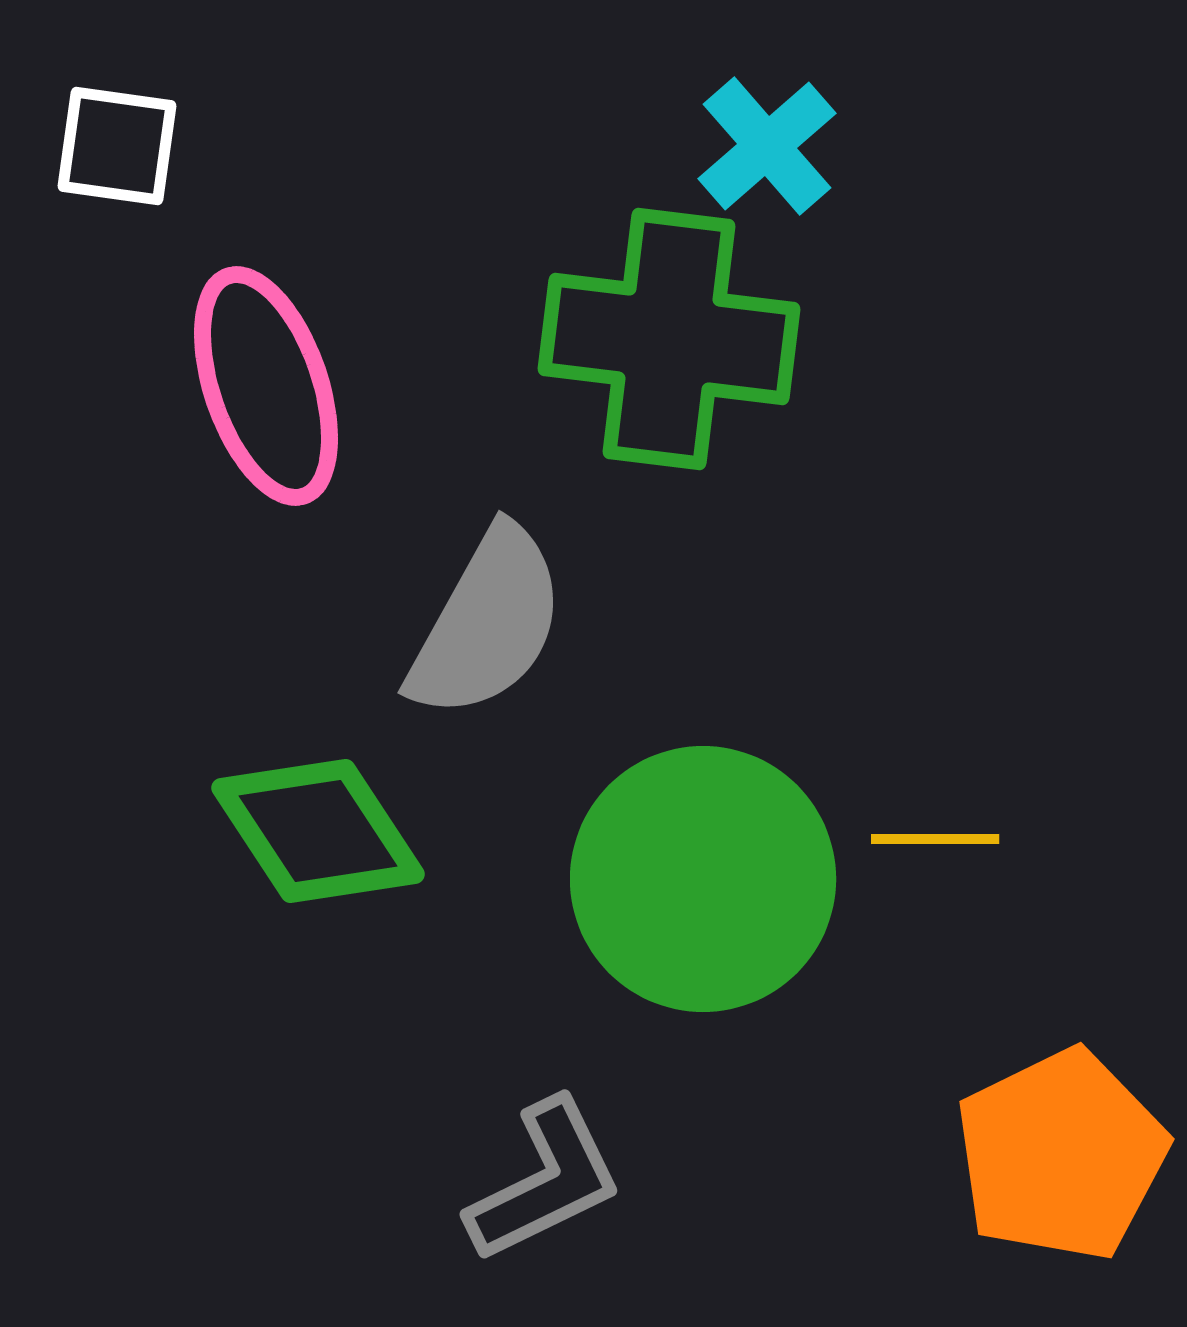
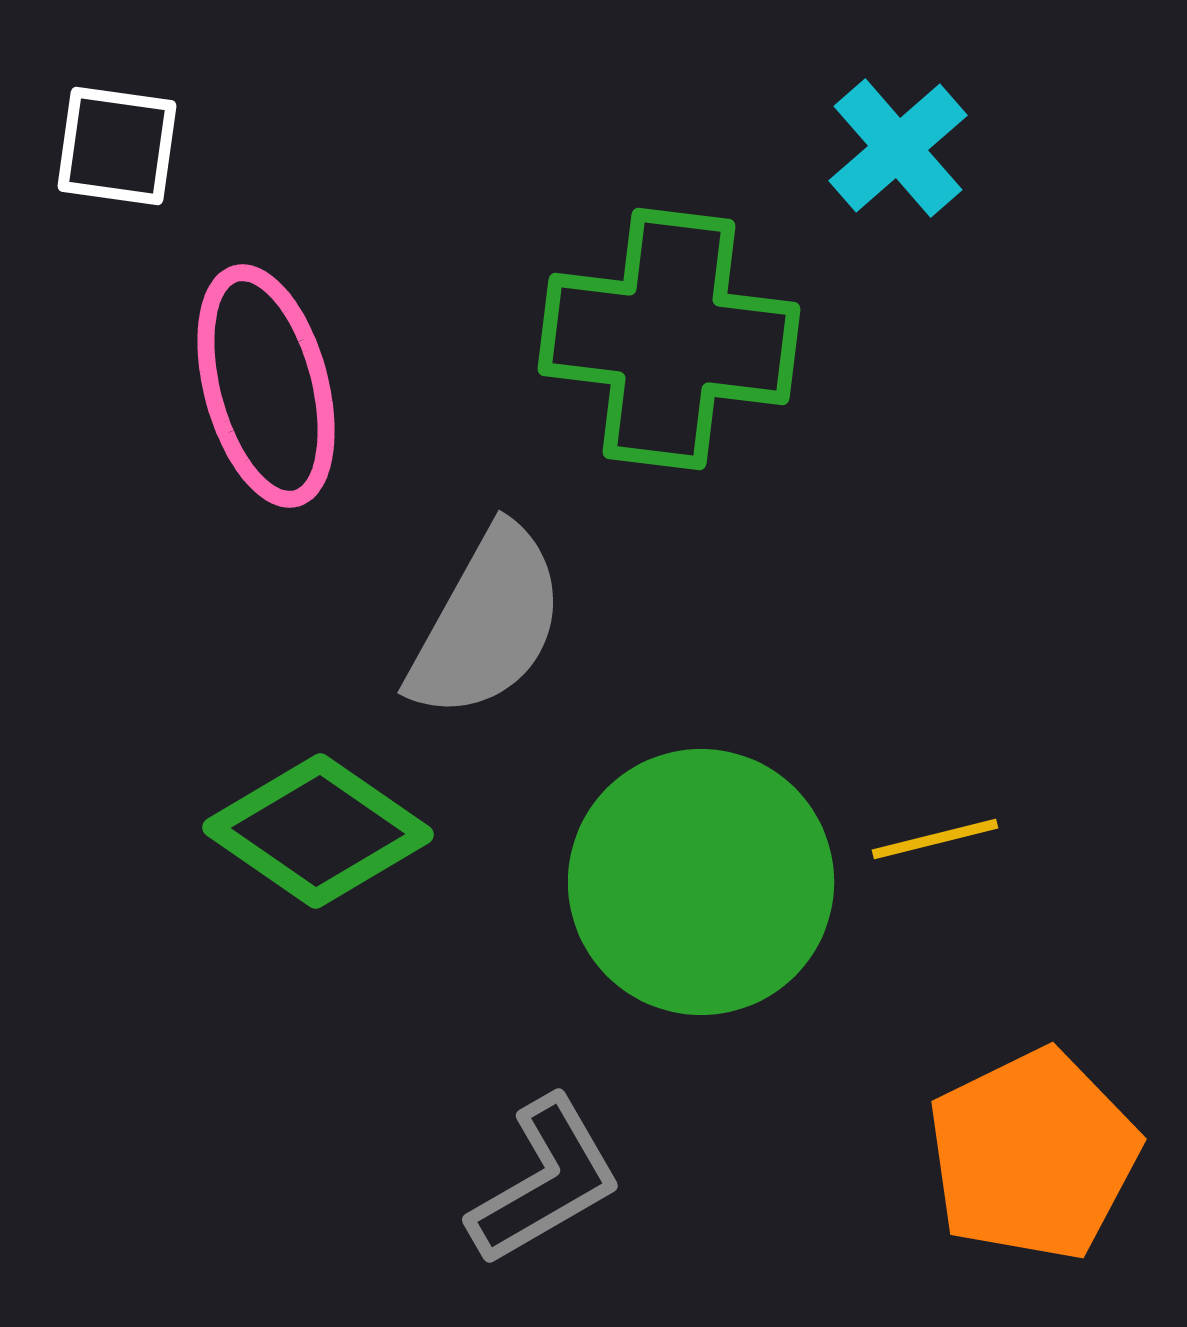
cyan cross: moved 131 px right, 2 px down
pink ellipse: rotated 4 degrees clockwise
green diamond: rotated 22 degrees counterclockwise
yellow line: rotated 14 degrees counterclockwise
green circle: moved 2 px left, 3 px down
orange pentagon: moved 28 px left
gray L-shape: rotated 4 degrees counterclockwise
